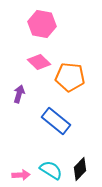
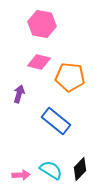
pink diamond: rotated 30 degrees counterclockwise
